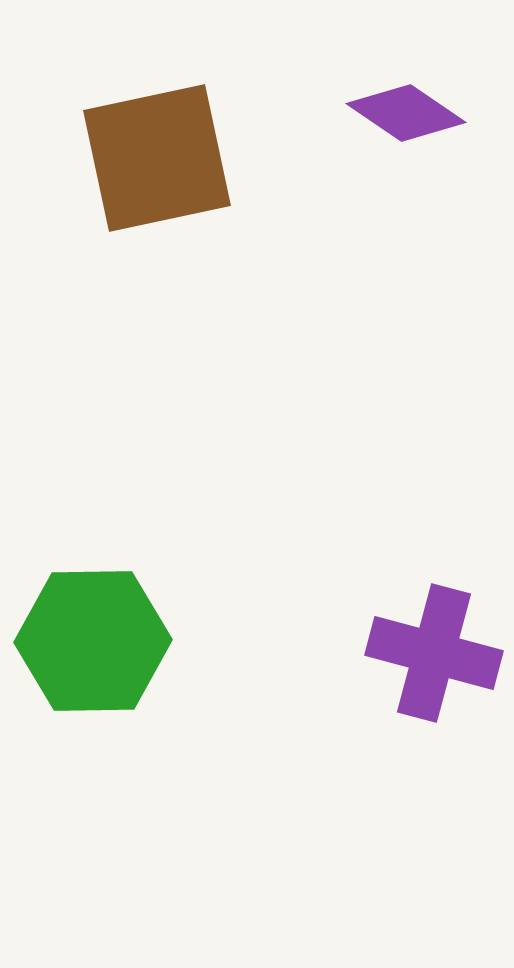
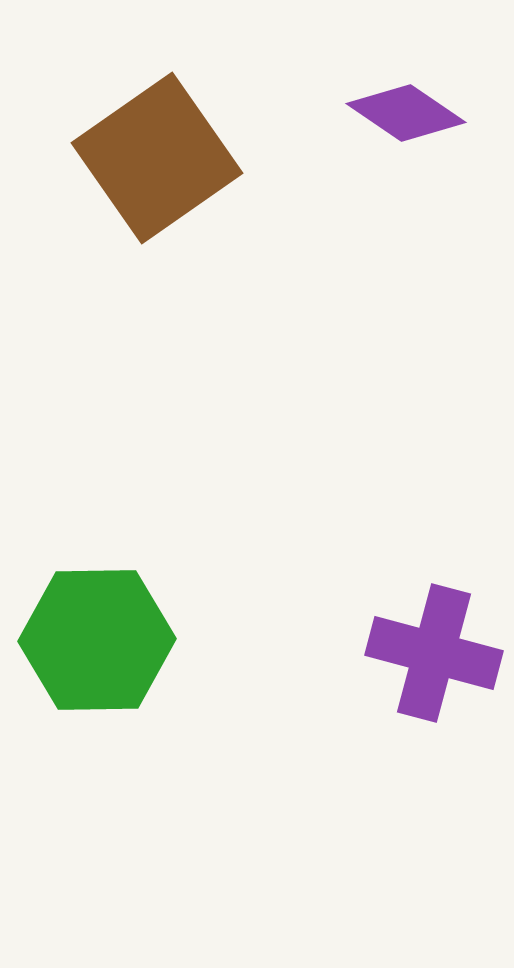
brown square: rotated 23 degrees counterclockwise
green hexagon: moved 4 px right, 1 px up
